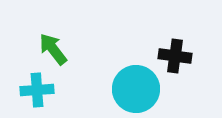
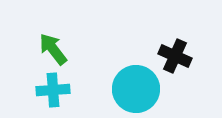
black cross: rotated 16 degrees clockwise
cyan cross: moved 16 px right
